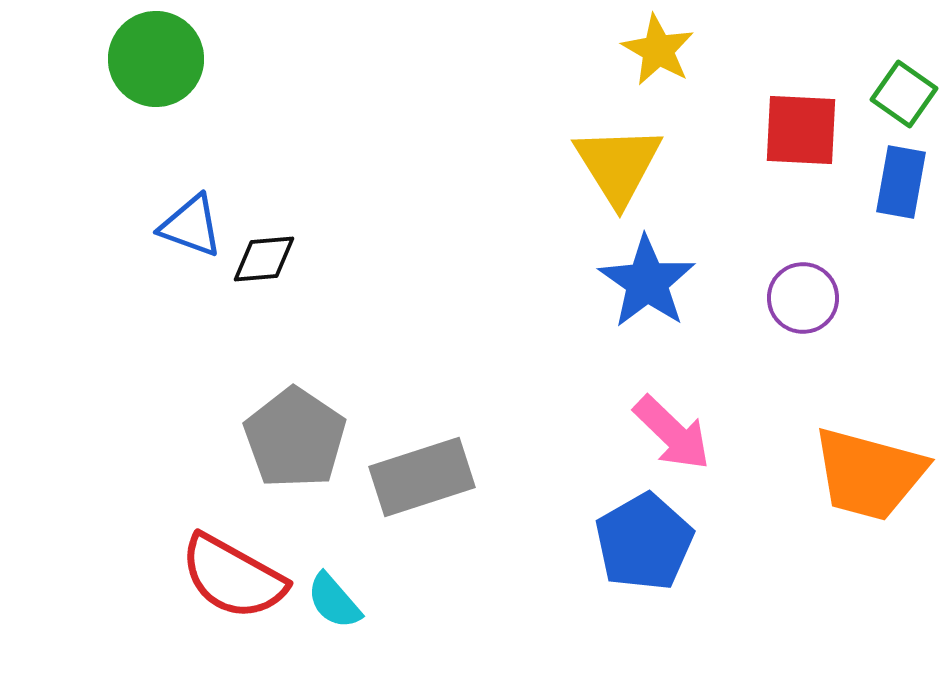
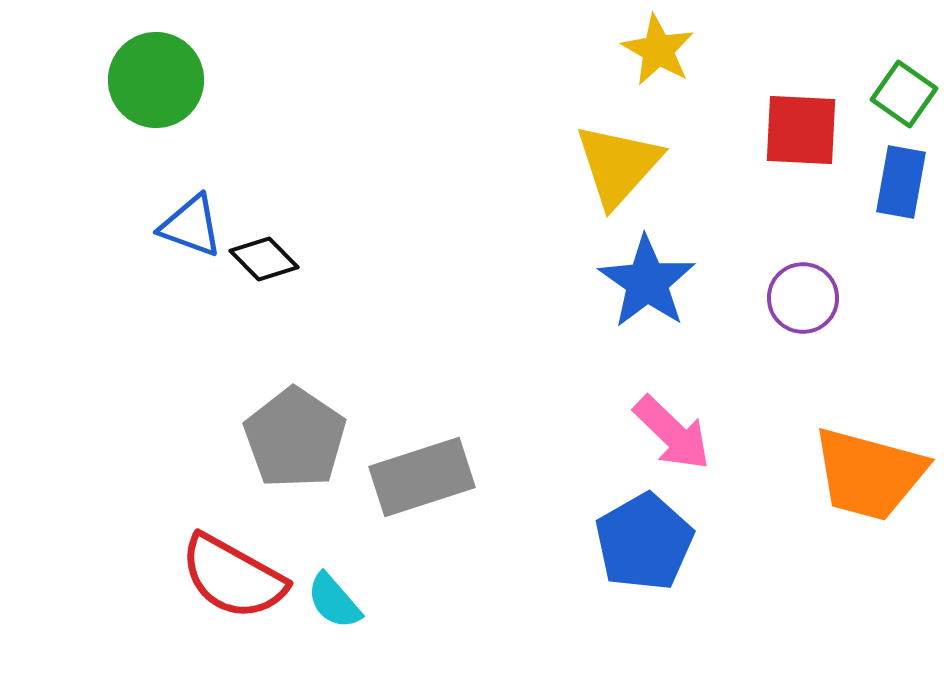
green circle: moved 21 px down
yellow triangle: rotated 14 degrees clockwise
black diamond: rotated 50 degrees clockwise
